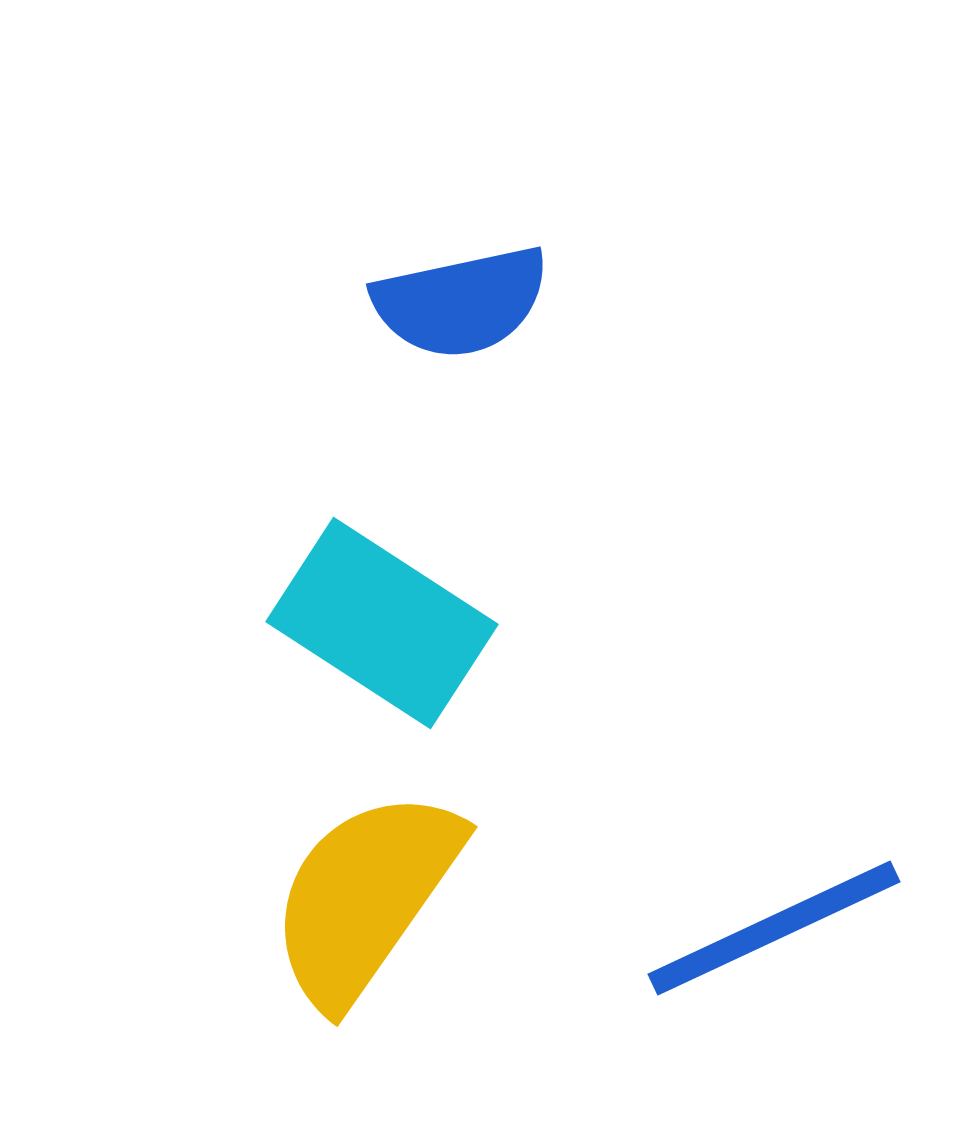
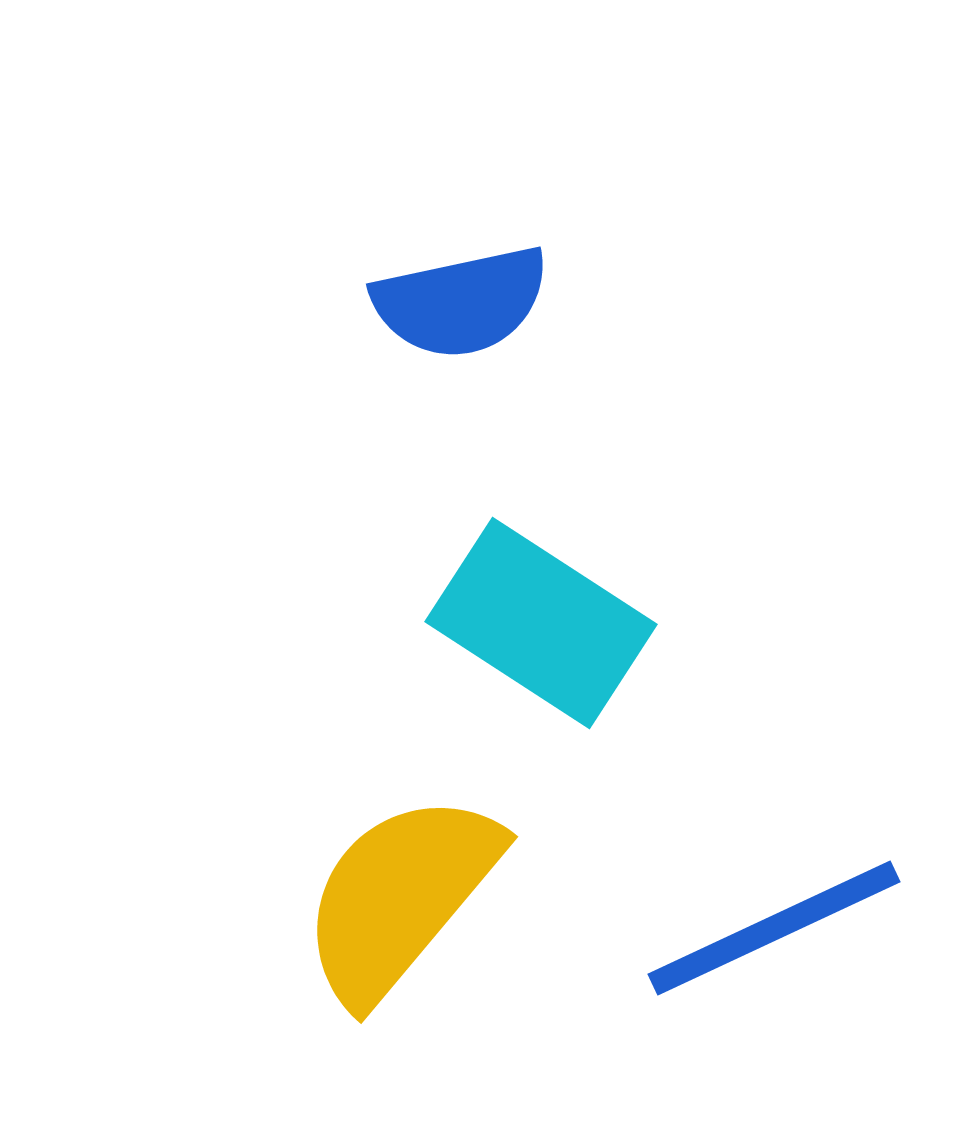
cyan rectangle: moved 159 px right
yellow semicircle: moved 35 px right; rotated 5 degrees clockwise
